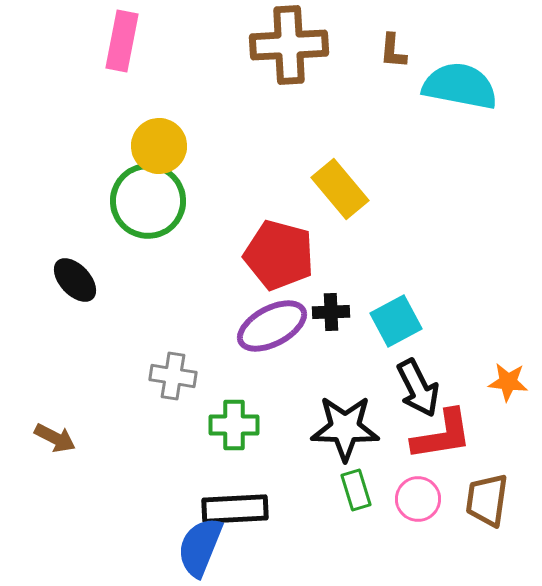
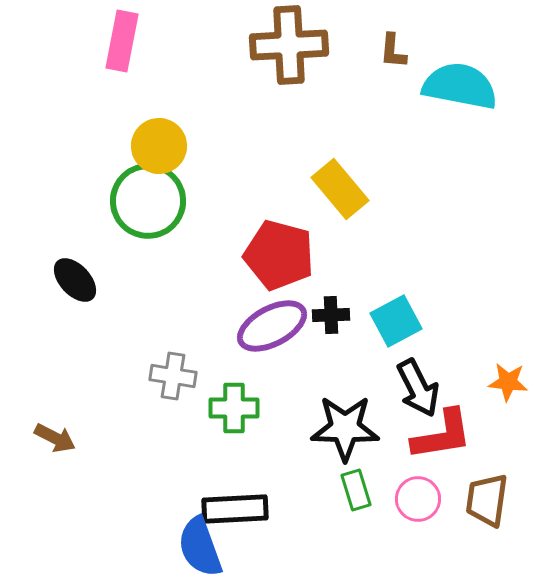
black cross: moved 3 px down
green cross: moved 17 px up
blue semicircle: rotated 42 degrees counterclockwise
